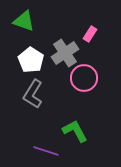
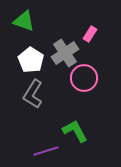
purple line: rotated 35 degrees counterclockwise
